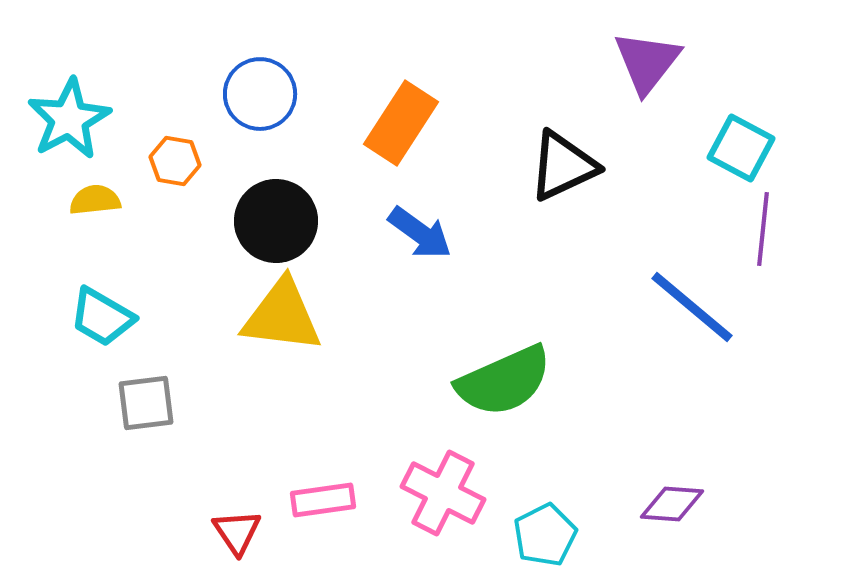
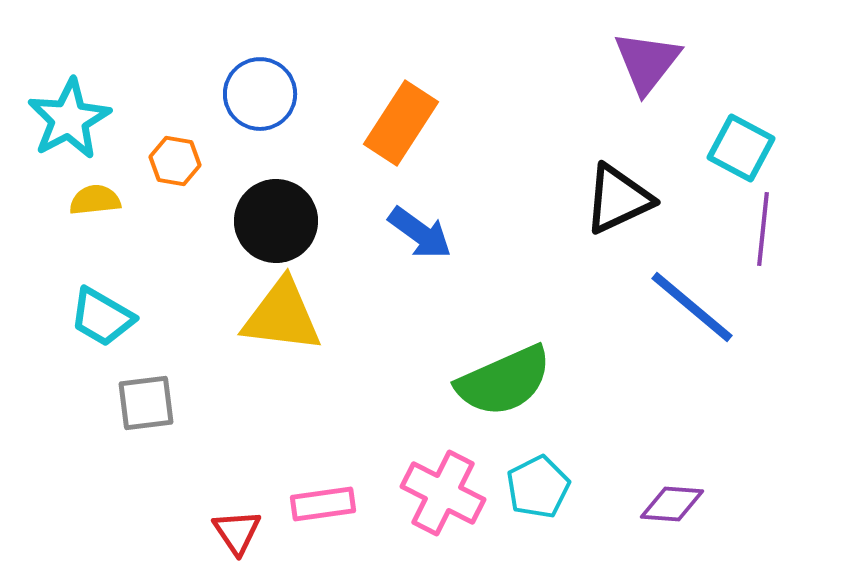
black triangle: moved 55 px right, 33 px down
pink rectangle: moved 4 px down
cyan pentagon: moved 7 px left, 48 px up
